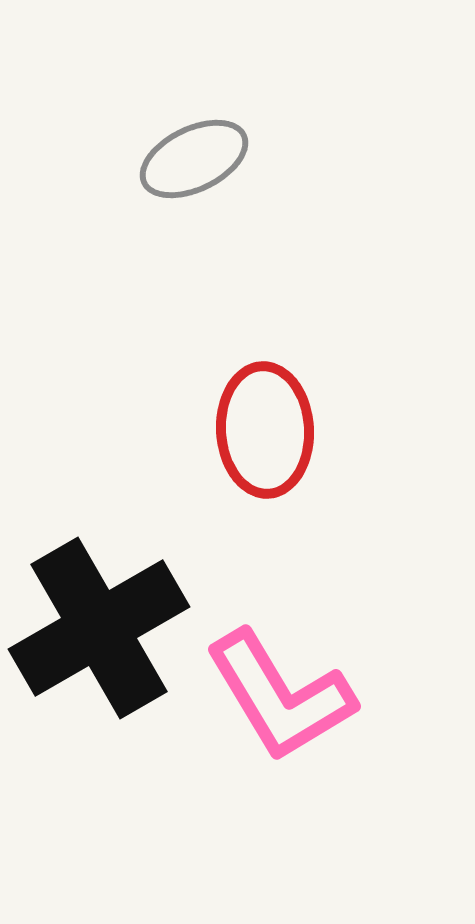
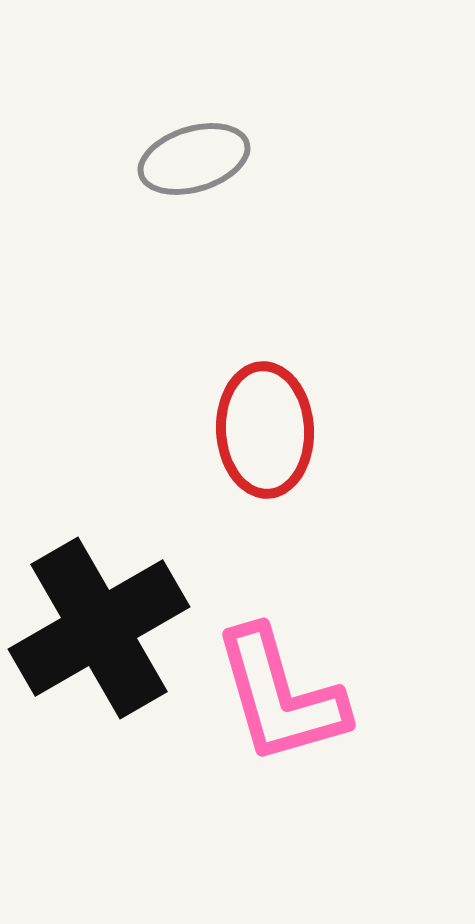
gray ellipse: rotated 9 degrees clockwise
pink L-shape: rotated 15 degrees clockwise
